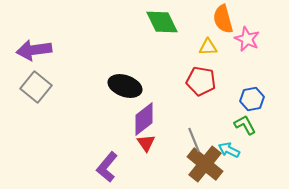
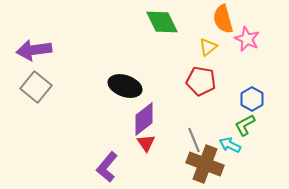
yellow triangle: rotated 36 degrees counterclockwise
blue hexagon: rotated 20 degrees counterclockwise
green L-shape: rotated 90 degrees counterclockwise
cyan arrow: moved 1 px right, 5 px up
brown cross: rotated 18 degrees counterclockwise
